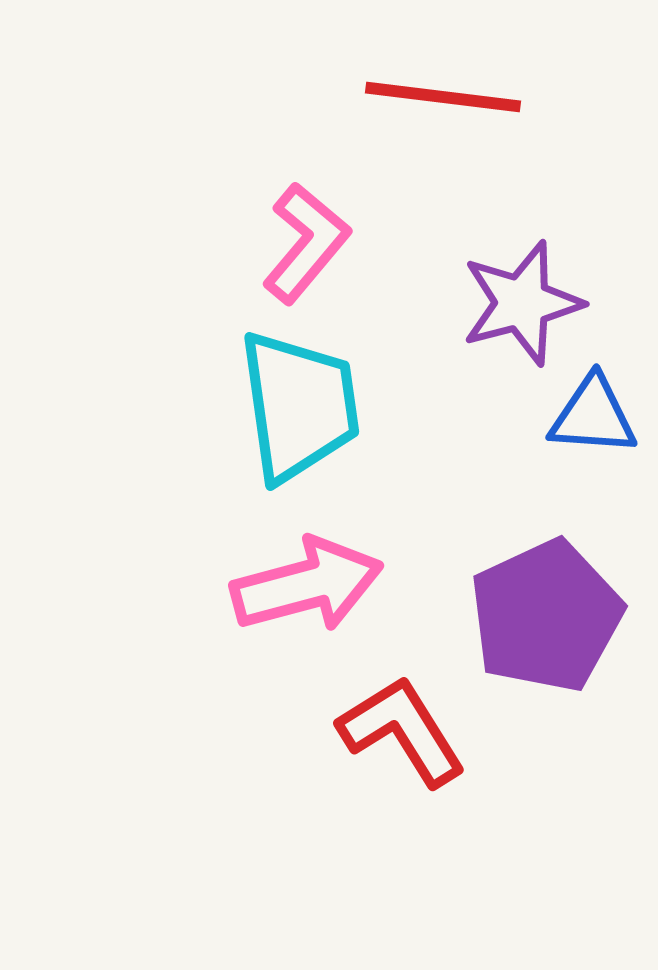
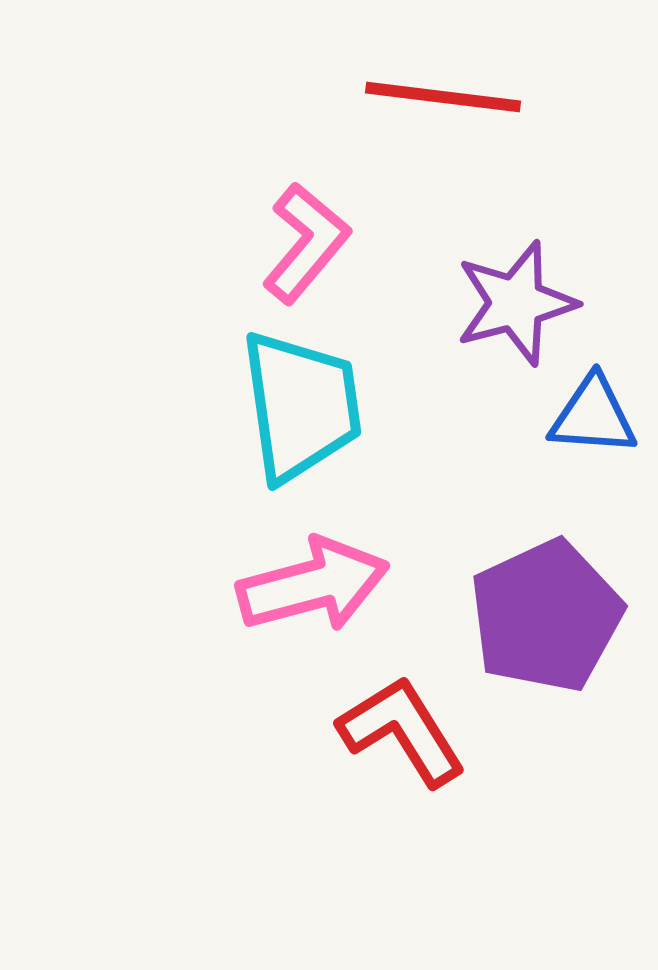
purple star: moved 6 px left
cyan trapezoid: moved 2 px right
pink arrow: moved 6 px right
